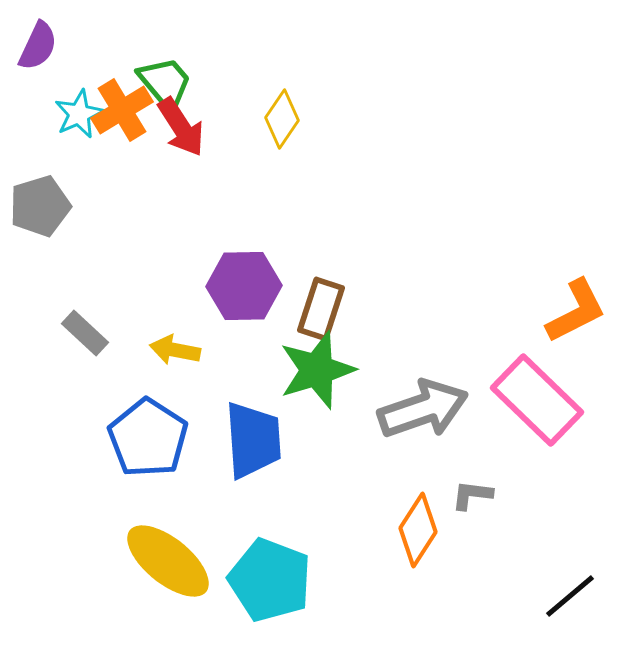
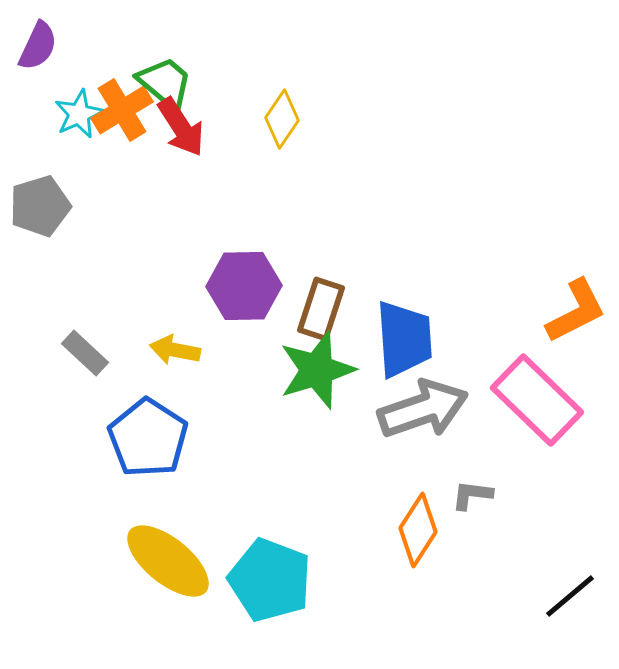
green trapezoid: rotated 10 degrees counterclockwise
gray rectangle: moved 20 px down
blue trapezoid: moved 151 px right, 101 px up
